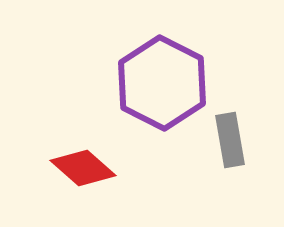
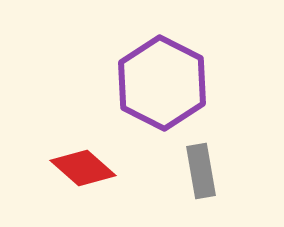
gray rectangle: moved 29 px left, 31 px down
